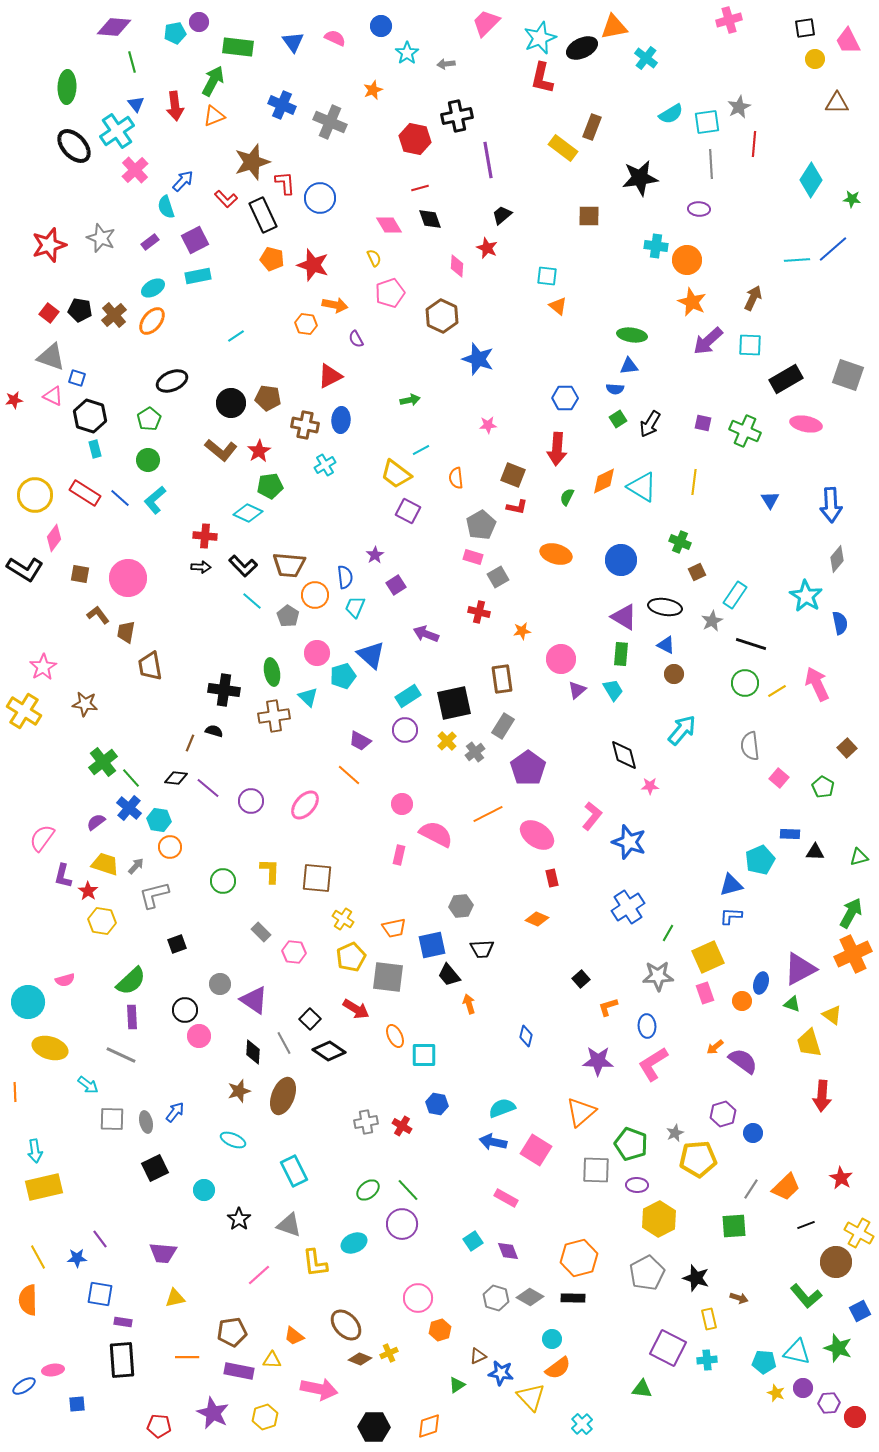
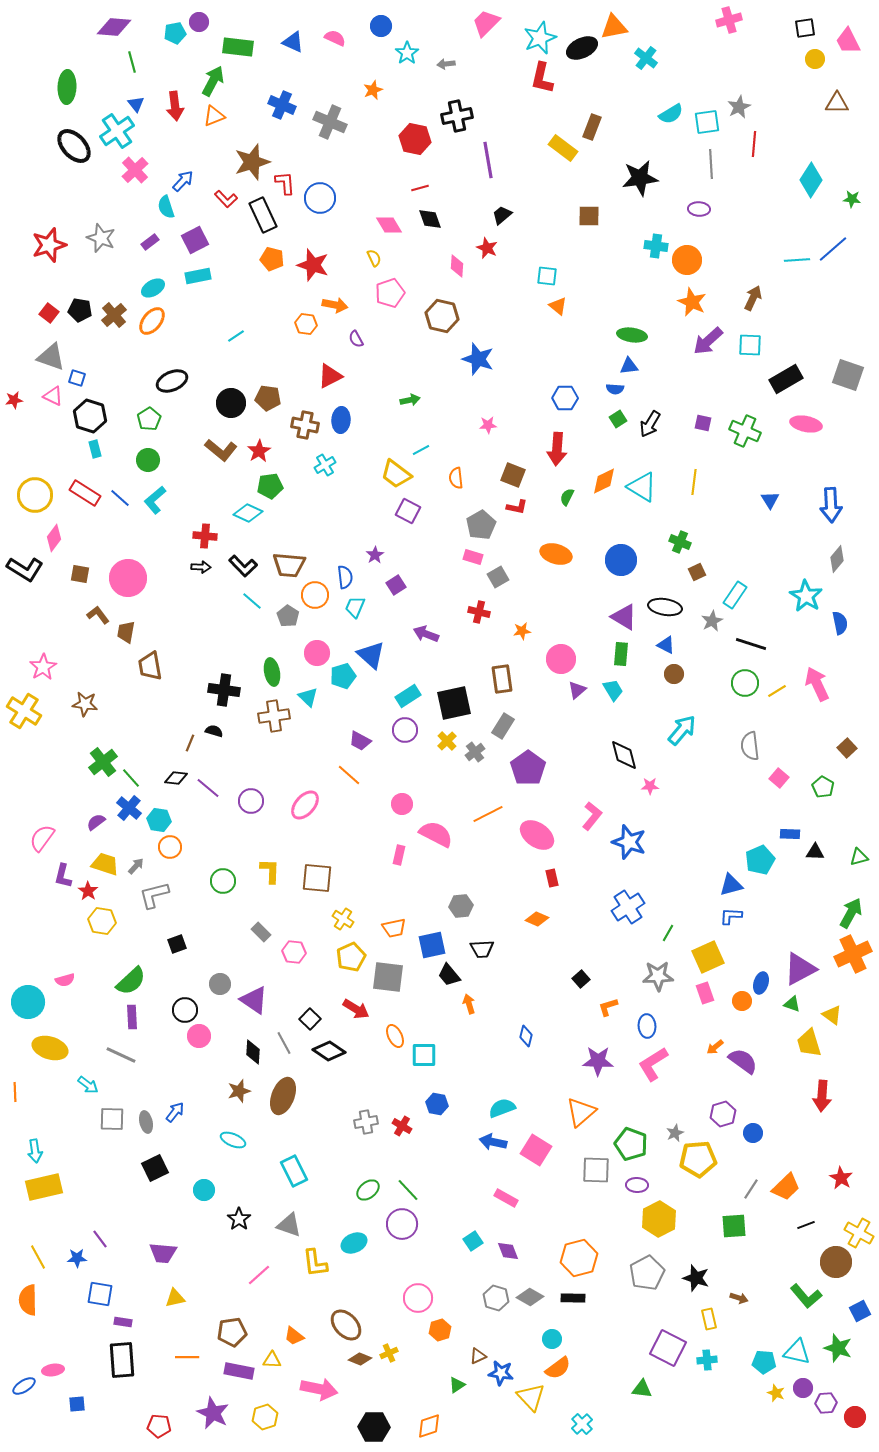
blue triangle at (293, 42): rotated 30 degrees counterclockwise
brown hexagon at (442, 316): rotated 12 degrees counterclockwise
purple hexagon at (829, 1403): moved 3 px left
